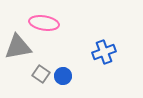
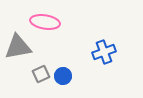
pink ellipse: moved 1 px right, 1 px up
gray square: rotated 30 degrees clockwise
